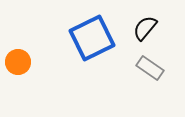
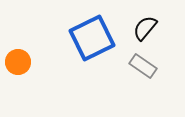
gray rectangle: moved 7 px left, 2 px up
